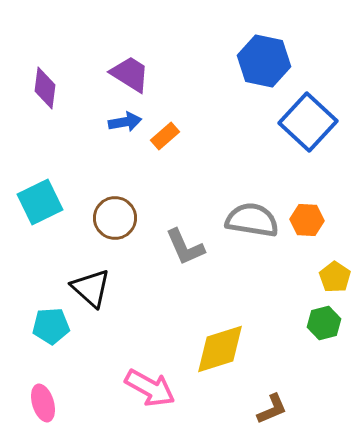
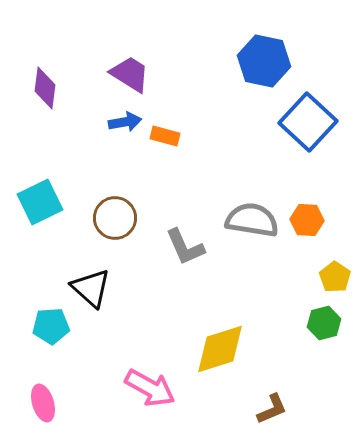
orange rectangle: rotated 56 degrees clockwise
